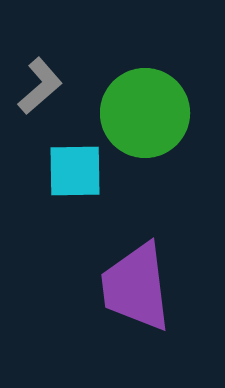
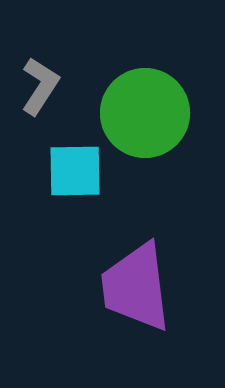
gray L-shape: rotated 16 degrees counterclockwise
